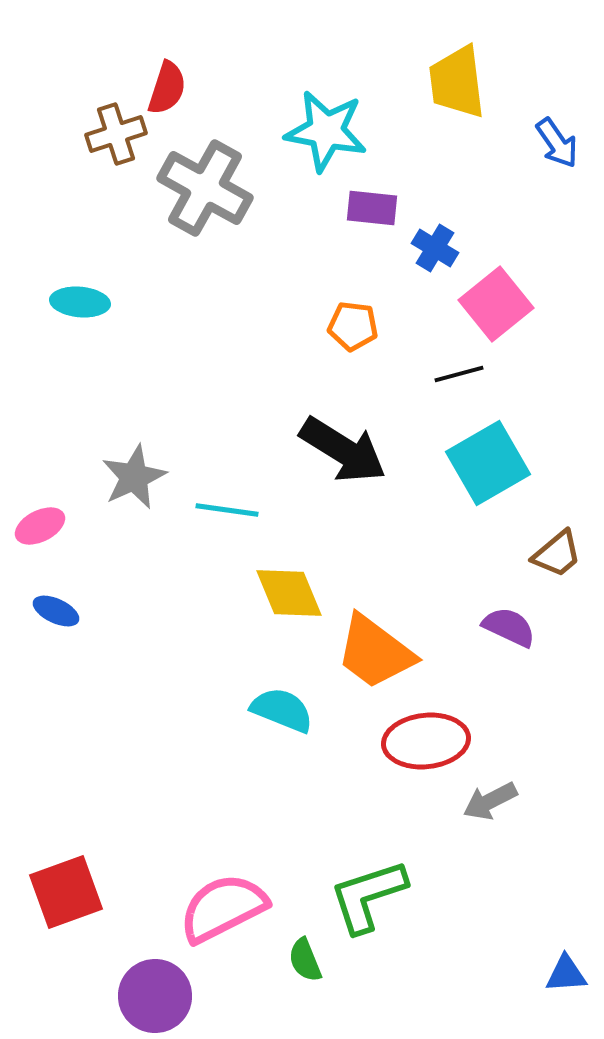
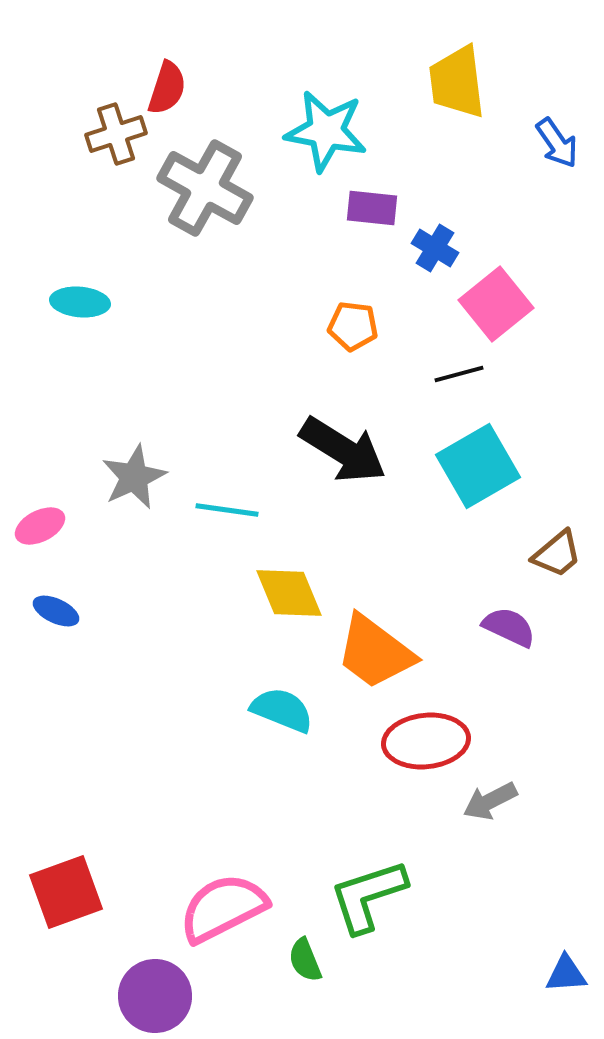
cyan square: moved 10 px left, 3 px down
